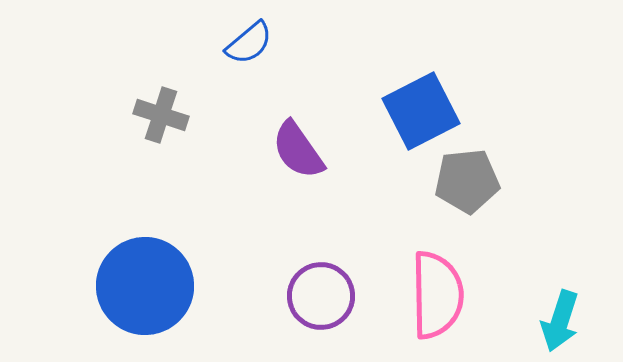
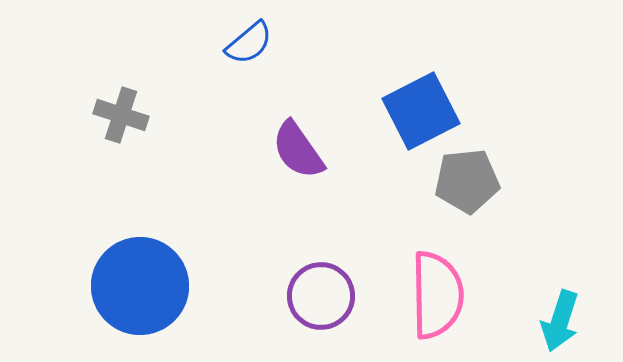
gray cross: moved 40 px left
blue circle: moved 5 px left
